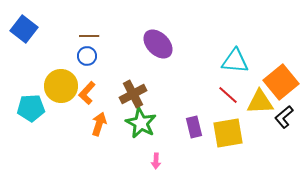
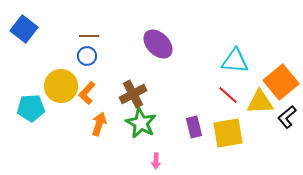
black L-shape: moved 3 px right
